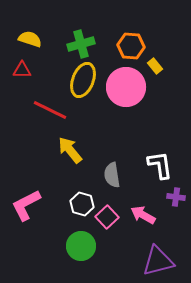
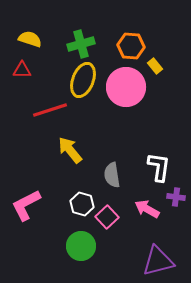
red line: rotated 44 degrees counterclockwise
white L-shape: moved 1 px left, 2 px down; rotated 16 degrees clockwise
pink arrow: moved 4 px right, 6 px up
